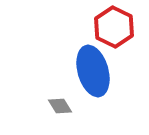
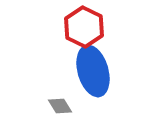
red hexagon: moved 30 px left
